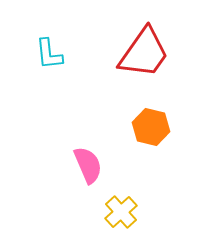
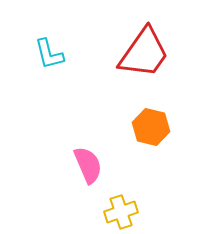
cyan L-shape: rotated 8 degrees counterclockwise
yellow cross: rotated 24 degrees clockwise
